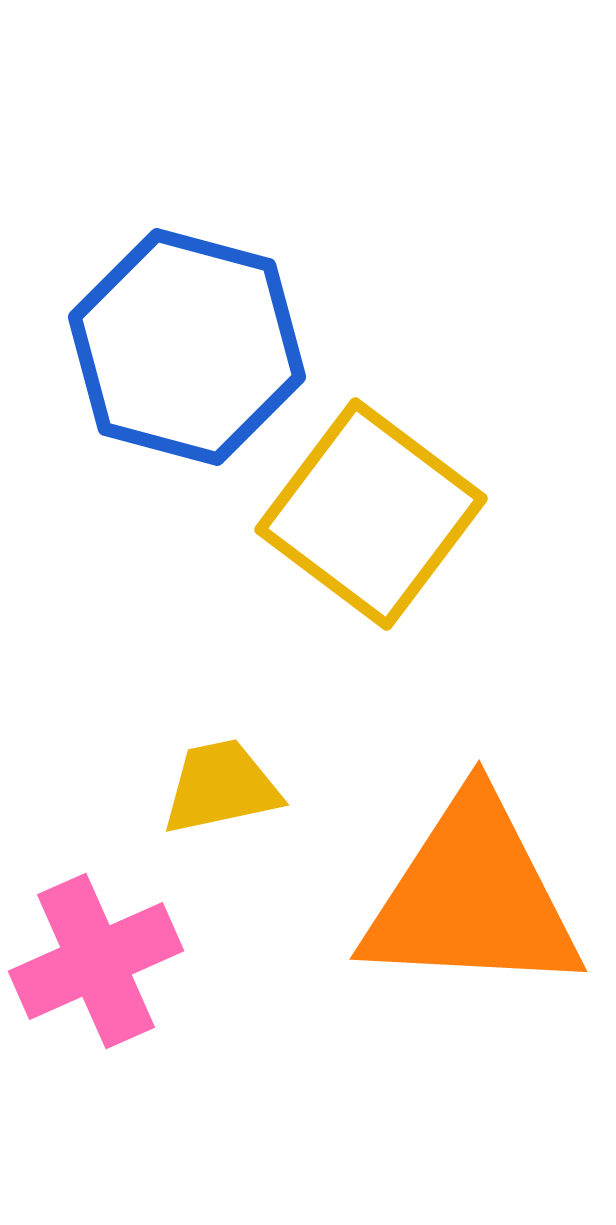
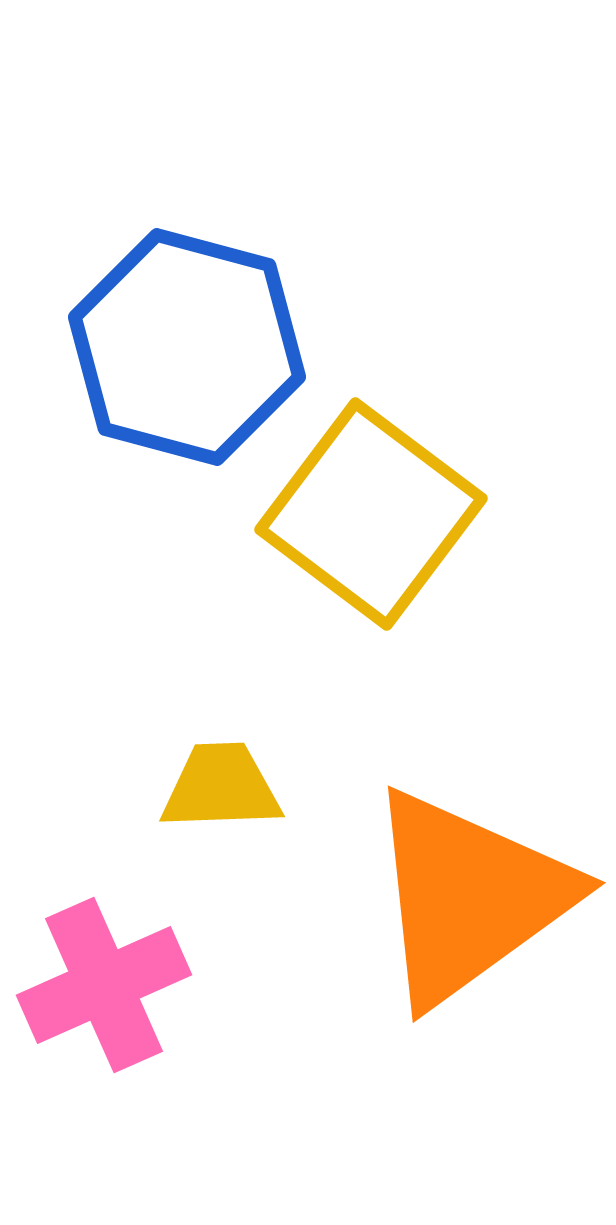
yellow trapezoid: rotated 10 degrees clockwise
orange triangle: moved 3 px left; rotated 39 degrees counterclockwise
pink cross: moved 8 px right, 24 px down
